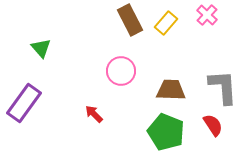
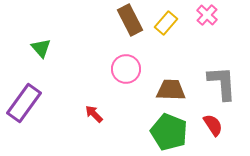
pink circle: moved 5 px right, 2 px up
gray L-shape: moved 1 px left, 4 px up
green pentagon: moved 3 px right
